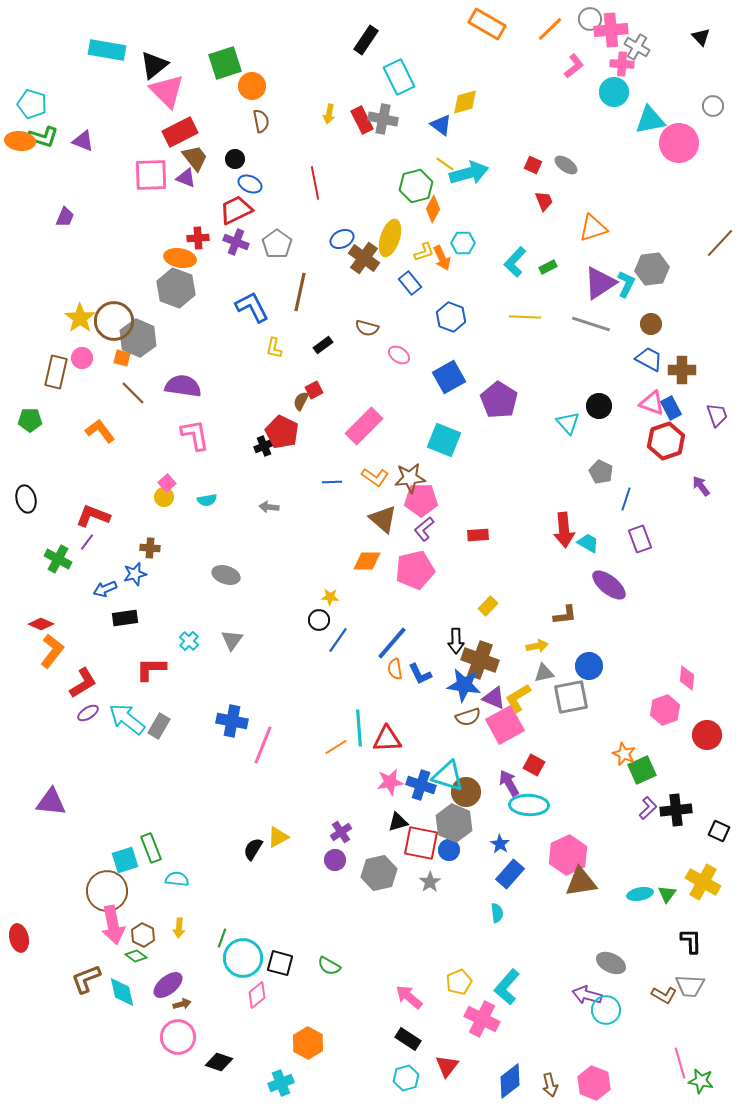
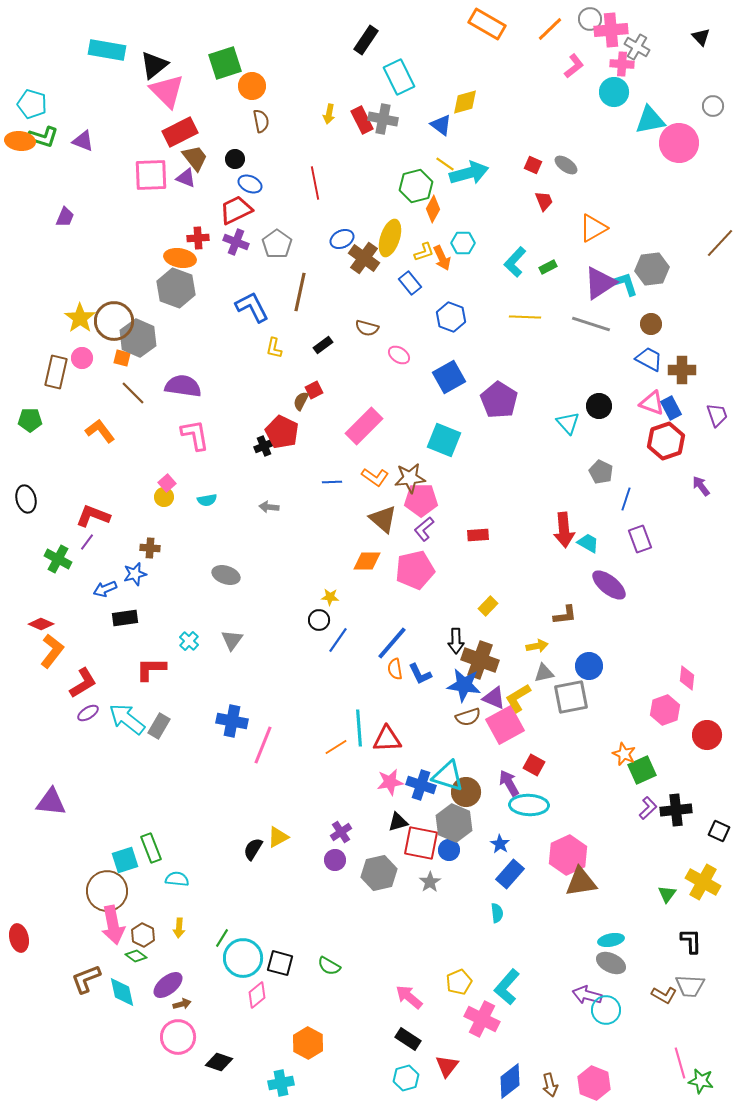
orange triangle at (593, 228): rotated 12 degrees counterclockwise
cyan L-shape at (626, 284): rotated 44 degrees counterclockwise
cyan ellipse at (640, 894): moved 29 px left, 46 px down
green line at (222, 938): rotated 12 degrees clockwise
cyan cross at (281, 1083): rotated 10 degrees clockwise
